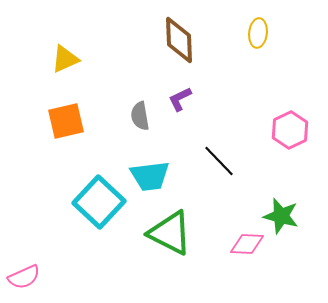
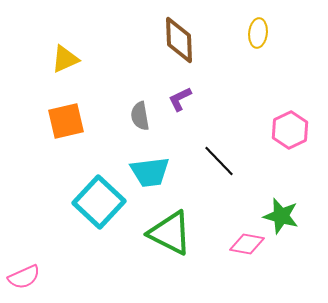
cyan trapezoid: moved 4 px up
pink diamond: rotated 8 degrees clockwise
